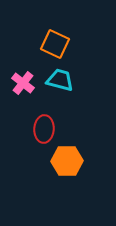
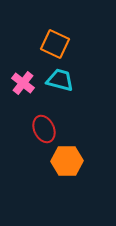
red ellipse: rotated 28 degrees counterclockwise
